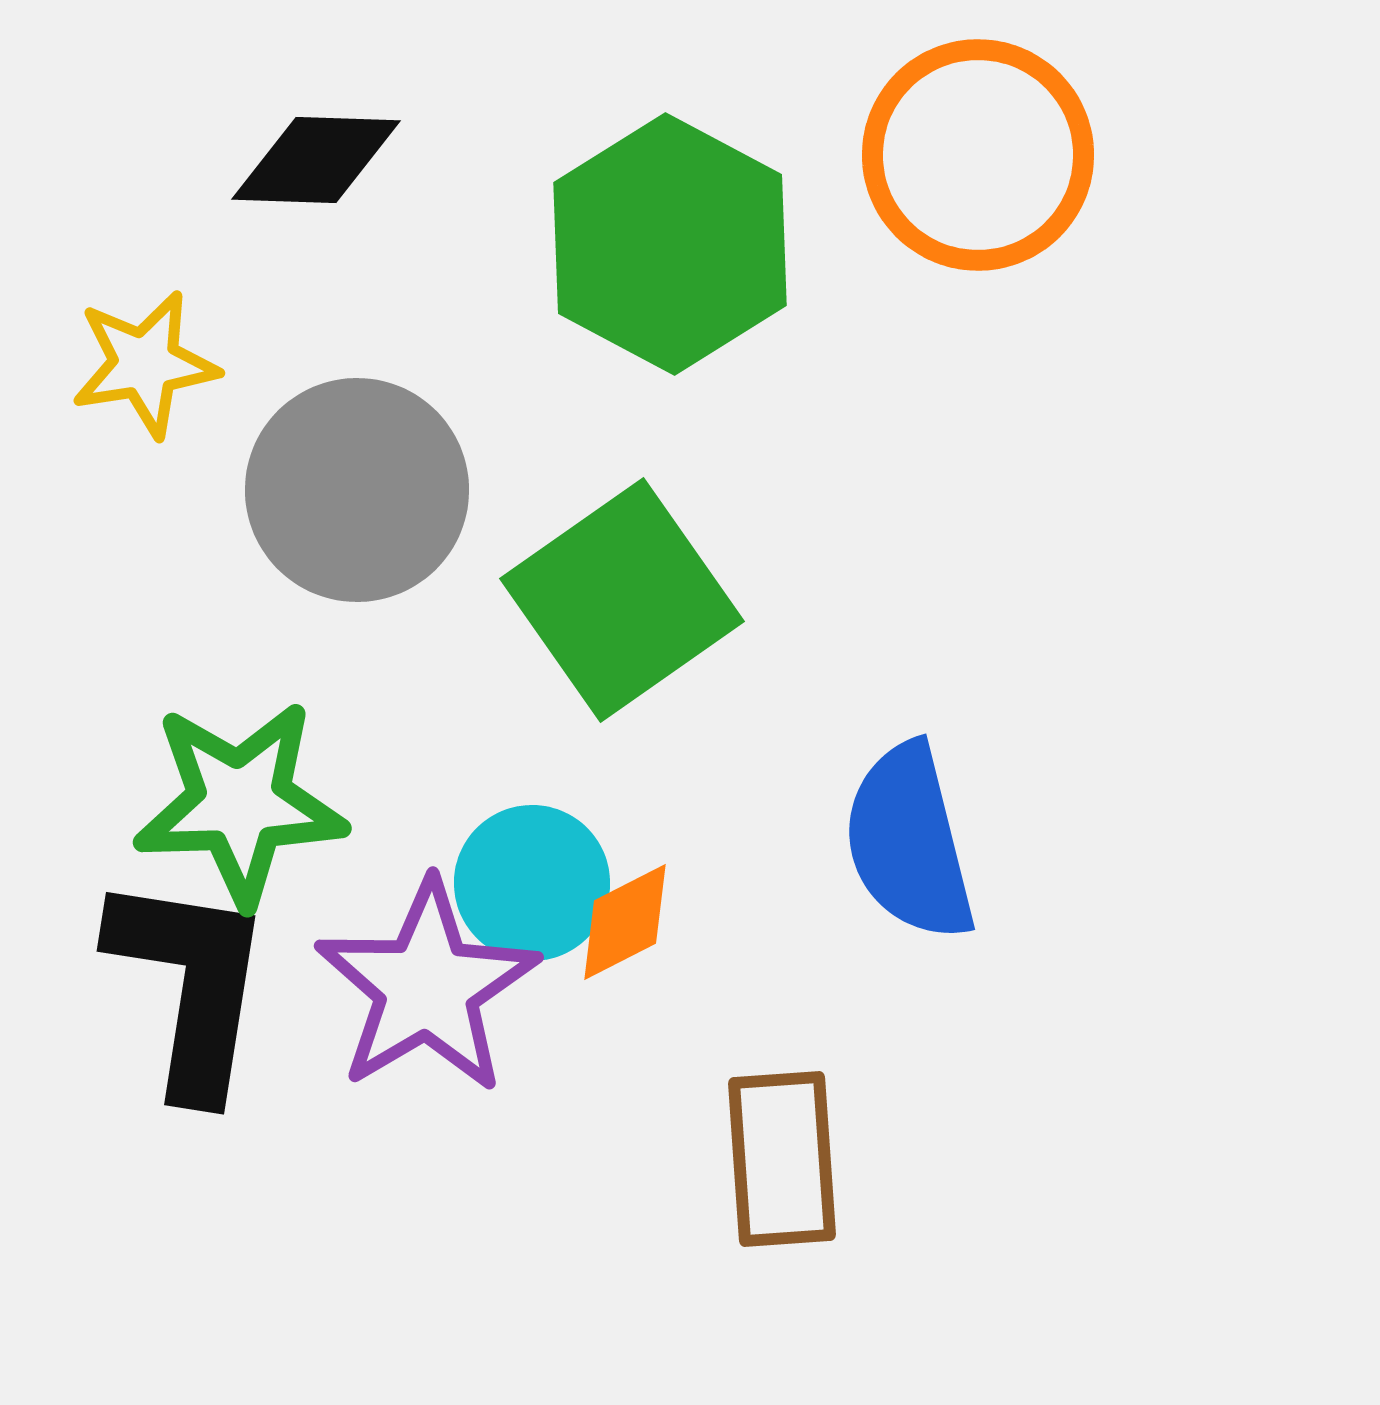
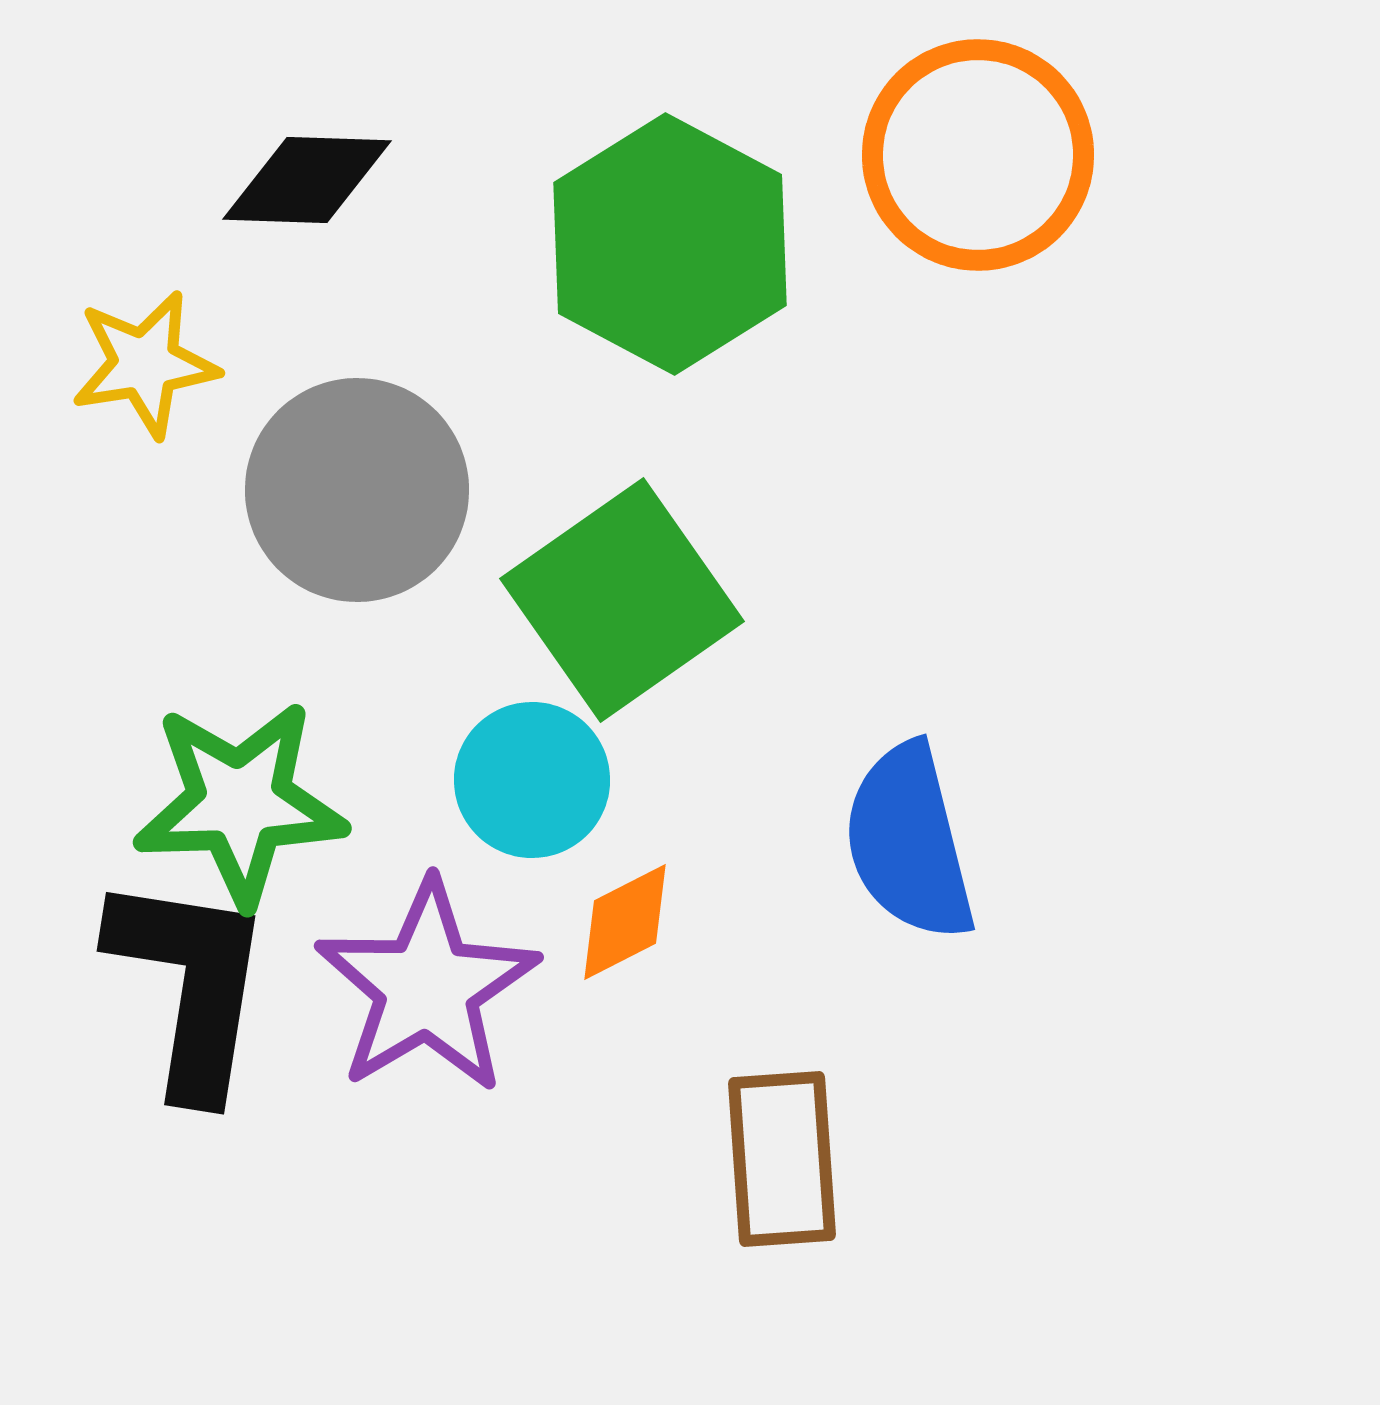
black diamond: moved 9 px left, 20 px down
cyan circle: moved 103 px up
